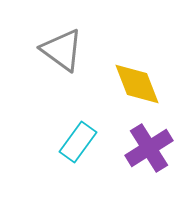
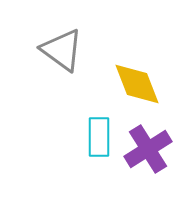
cyan rectangle: moved 21 px right, 5 px up; rotated 36 degrees counterclockwise
purple cross: moved 1 px left, 1 px down
